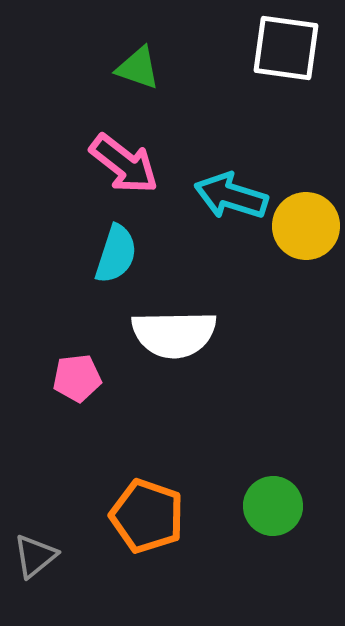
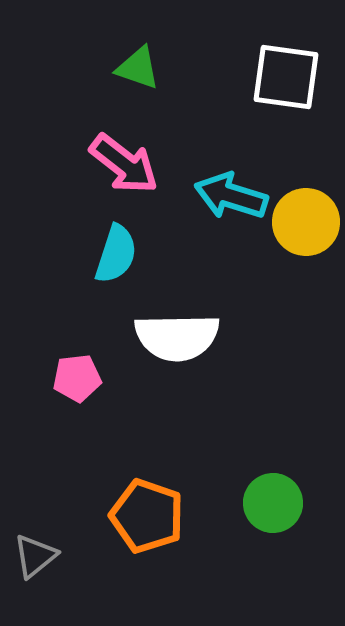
white square: moved 29 px down
yellow circle: moved 4 px up
white semicircle: moved 3 px right, 3 px down
green circle: moved 3 px up
